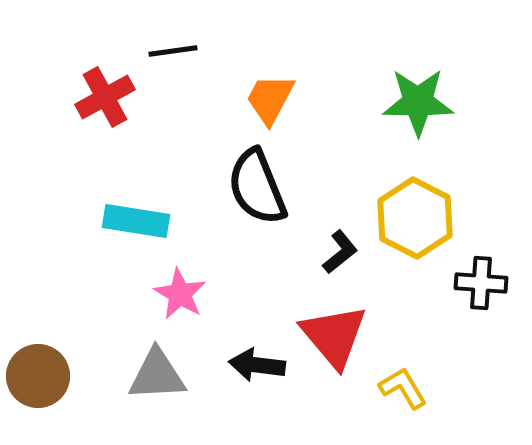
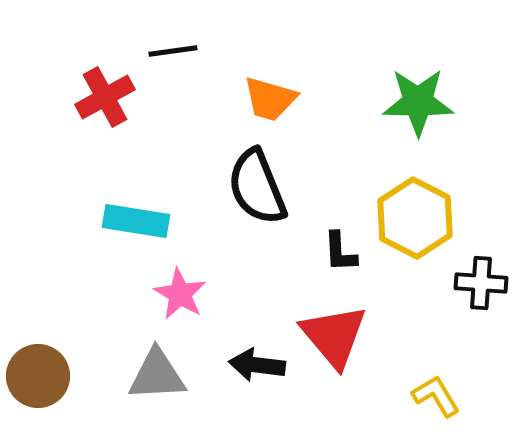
orange trapezoid: rotated 102 degrees counterclockwise
black L-shape: rotated 126 degrees clockwise
yellow L-shape: moved 33 px right, 8 px down
